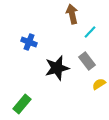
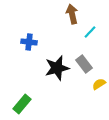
blue cross: rotated 14 degrees counterclockwise
gray rectangle: moved 3 px left, 3 px down
